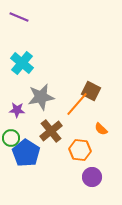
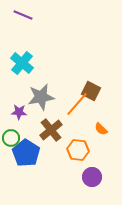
purple line: moved 4 px right, 2 px up
purple star: moved 2 px right, 2 px down
brown cross: moved 1 px up
orange hexagon: moved 2 px left
